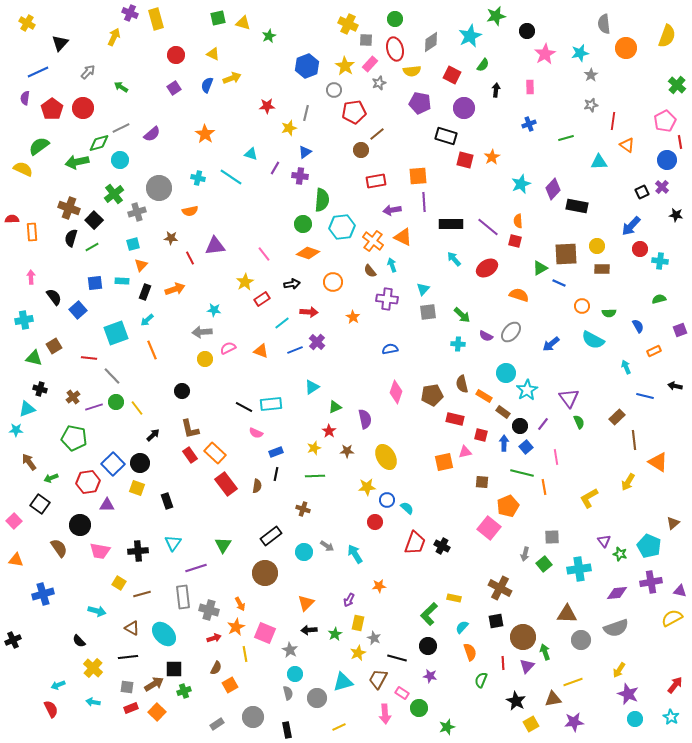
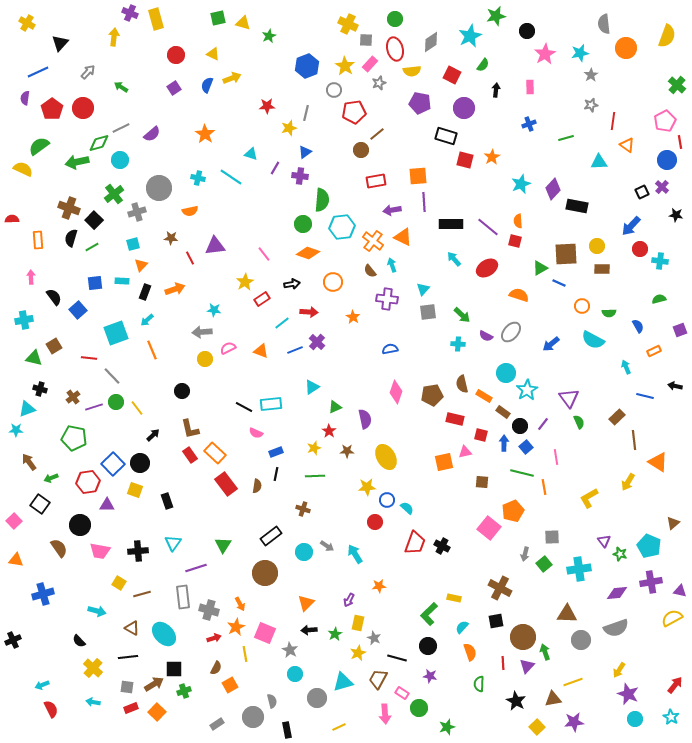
yellow arrow at (114, 37): rotated 18 degrees counterclockwise
orange rectangle at (32, 232): moved 6 px right, 8 px down
yellow square at (137, 488): moved 2 px left, 2 px down
orange pentagon at (508, 506): moved 5 px right, 5 px down
green semicircle at (481, 680): moved 2 px left, 4 px down; rotated 21 degrees counterclockwise
cyan arrow at (58, 685): moved 16 px left
gray semicircle at (288, 693): moved 16 px left, 8 px down
yellow square at (531, 724): moved 6 px right, 3 px down; rotated 14 degrees counterclockwise
